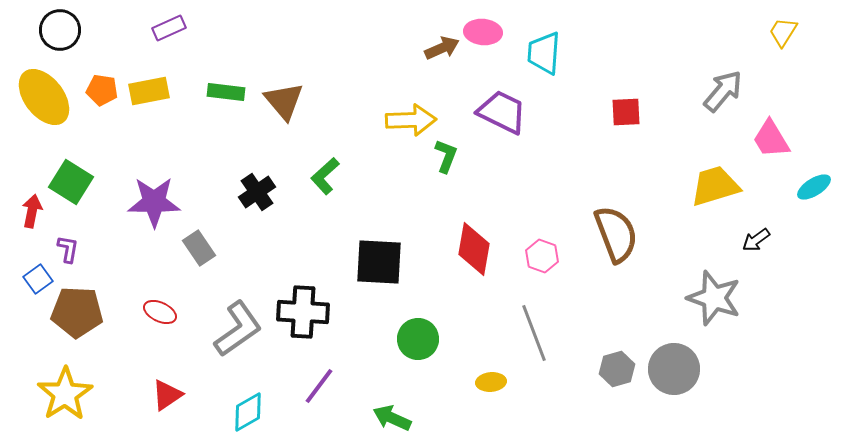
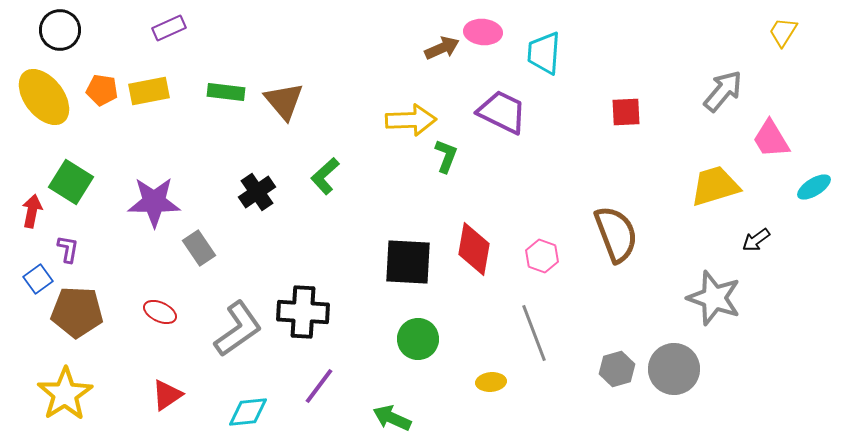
black square at (379, 262): moved 29 px right
cyan diamond at (248, 412): rotated 24 degrees clockwise
